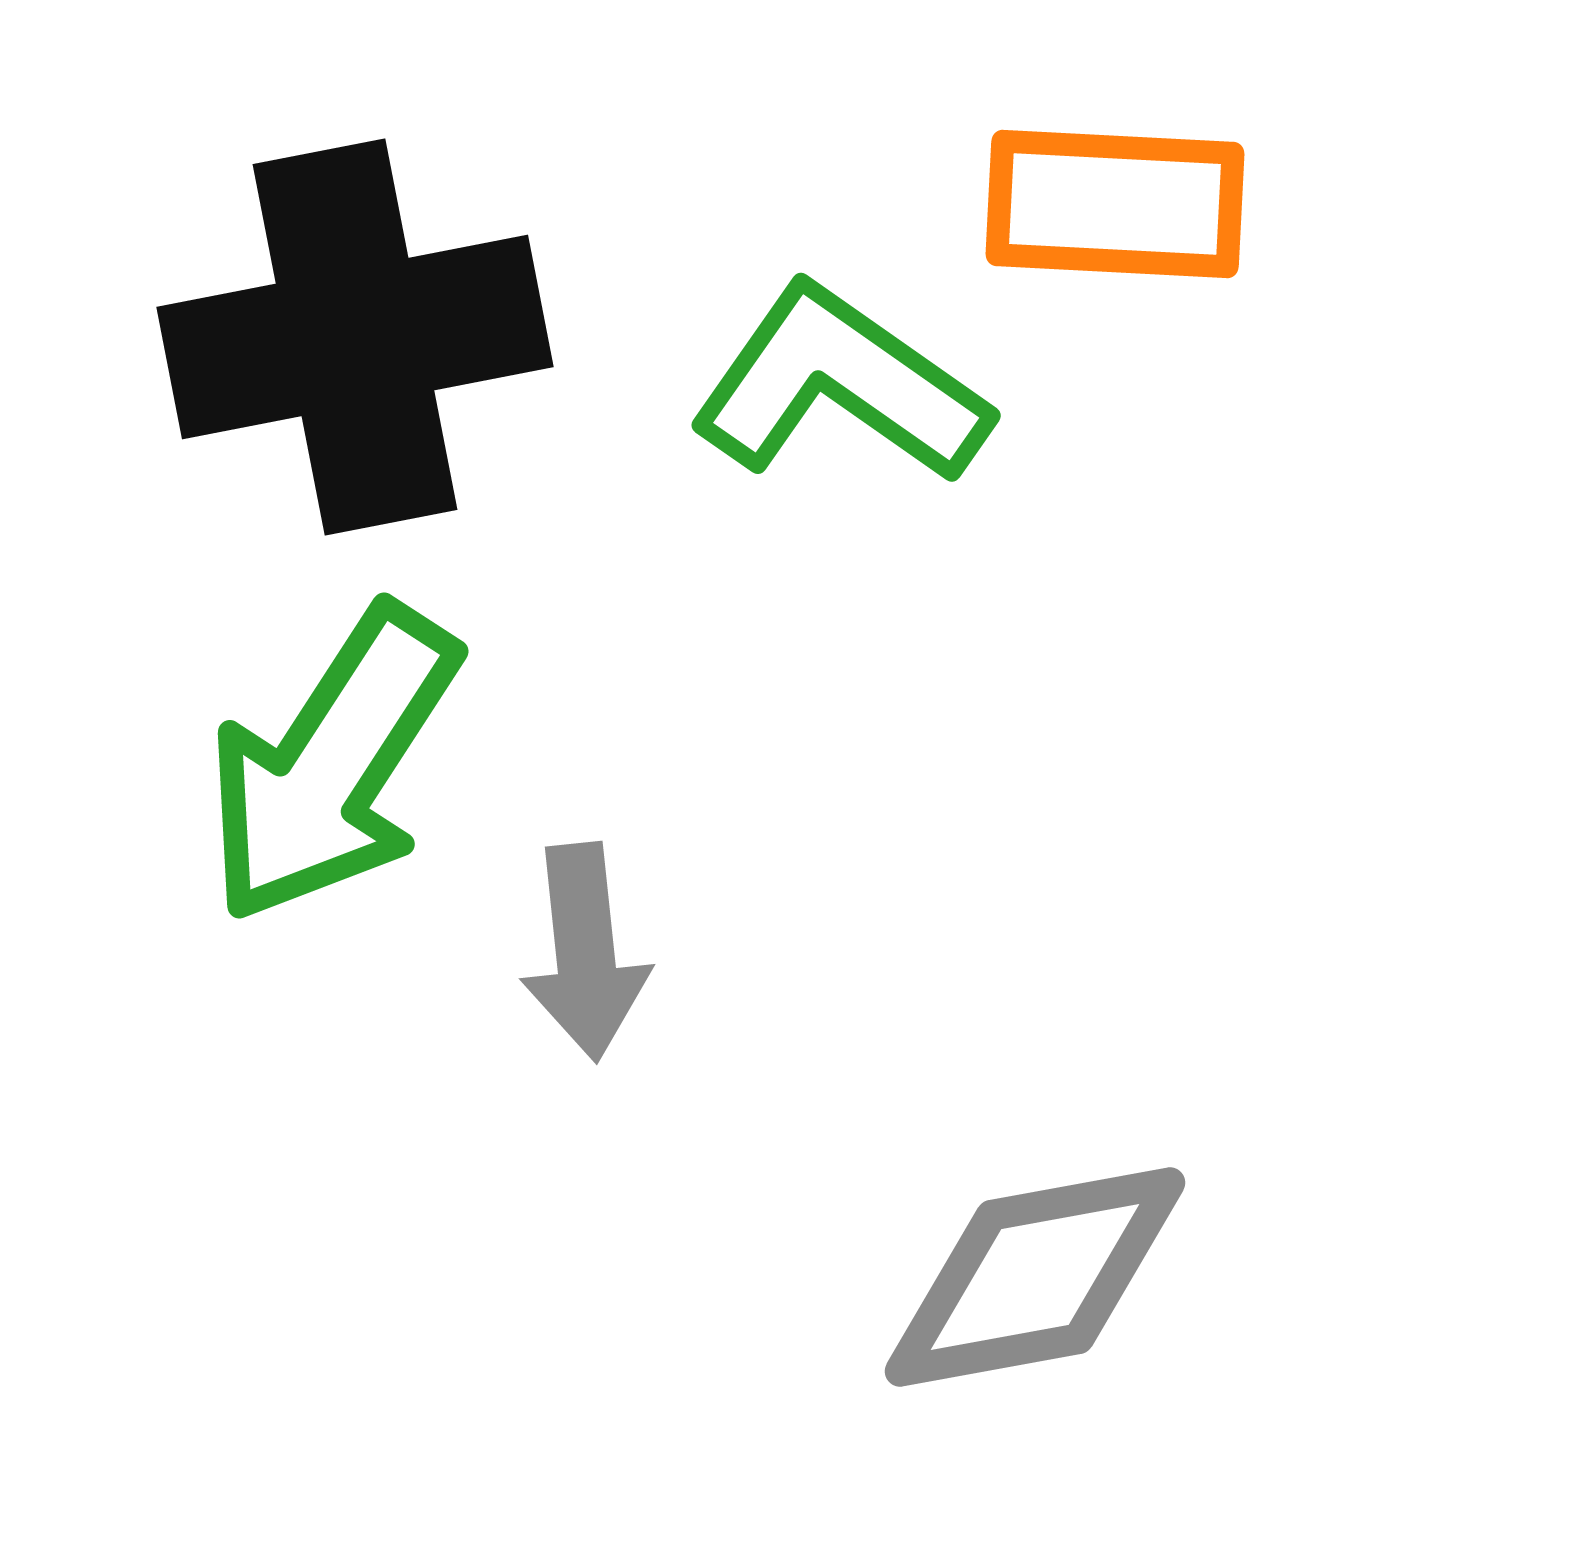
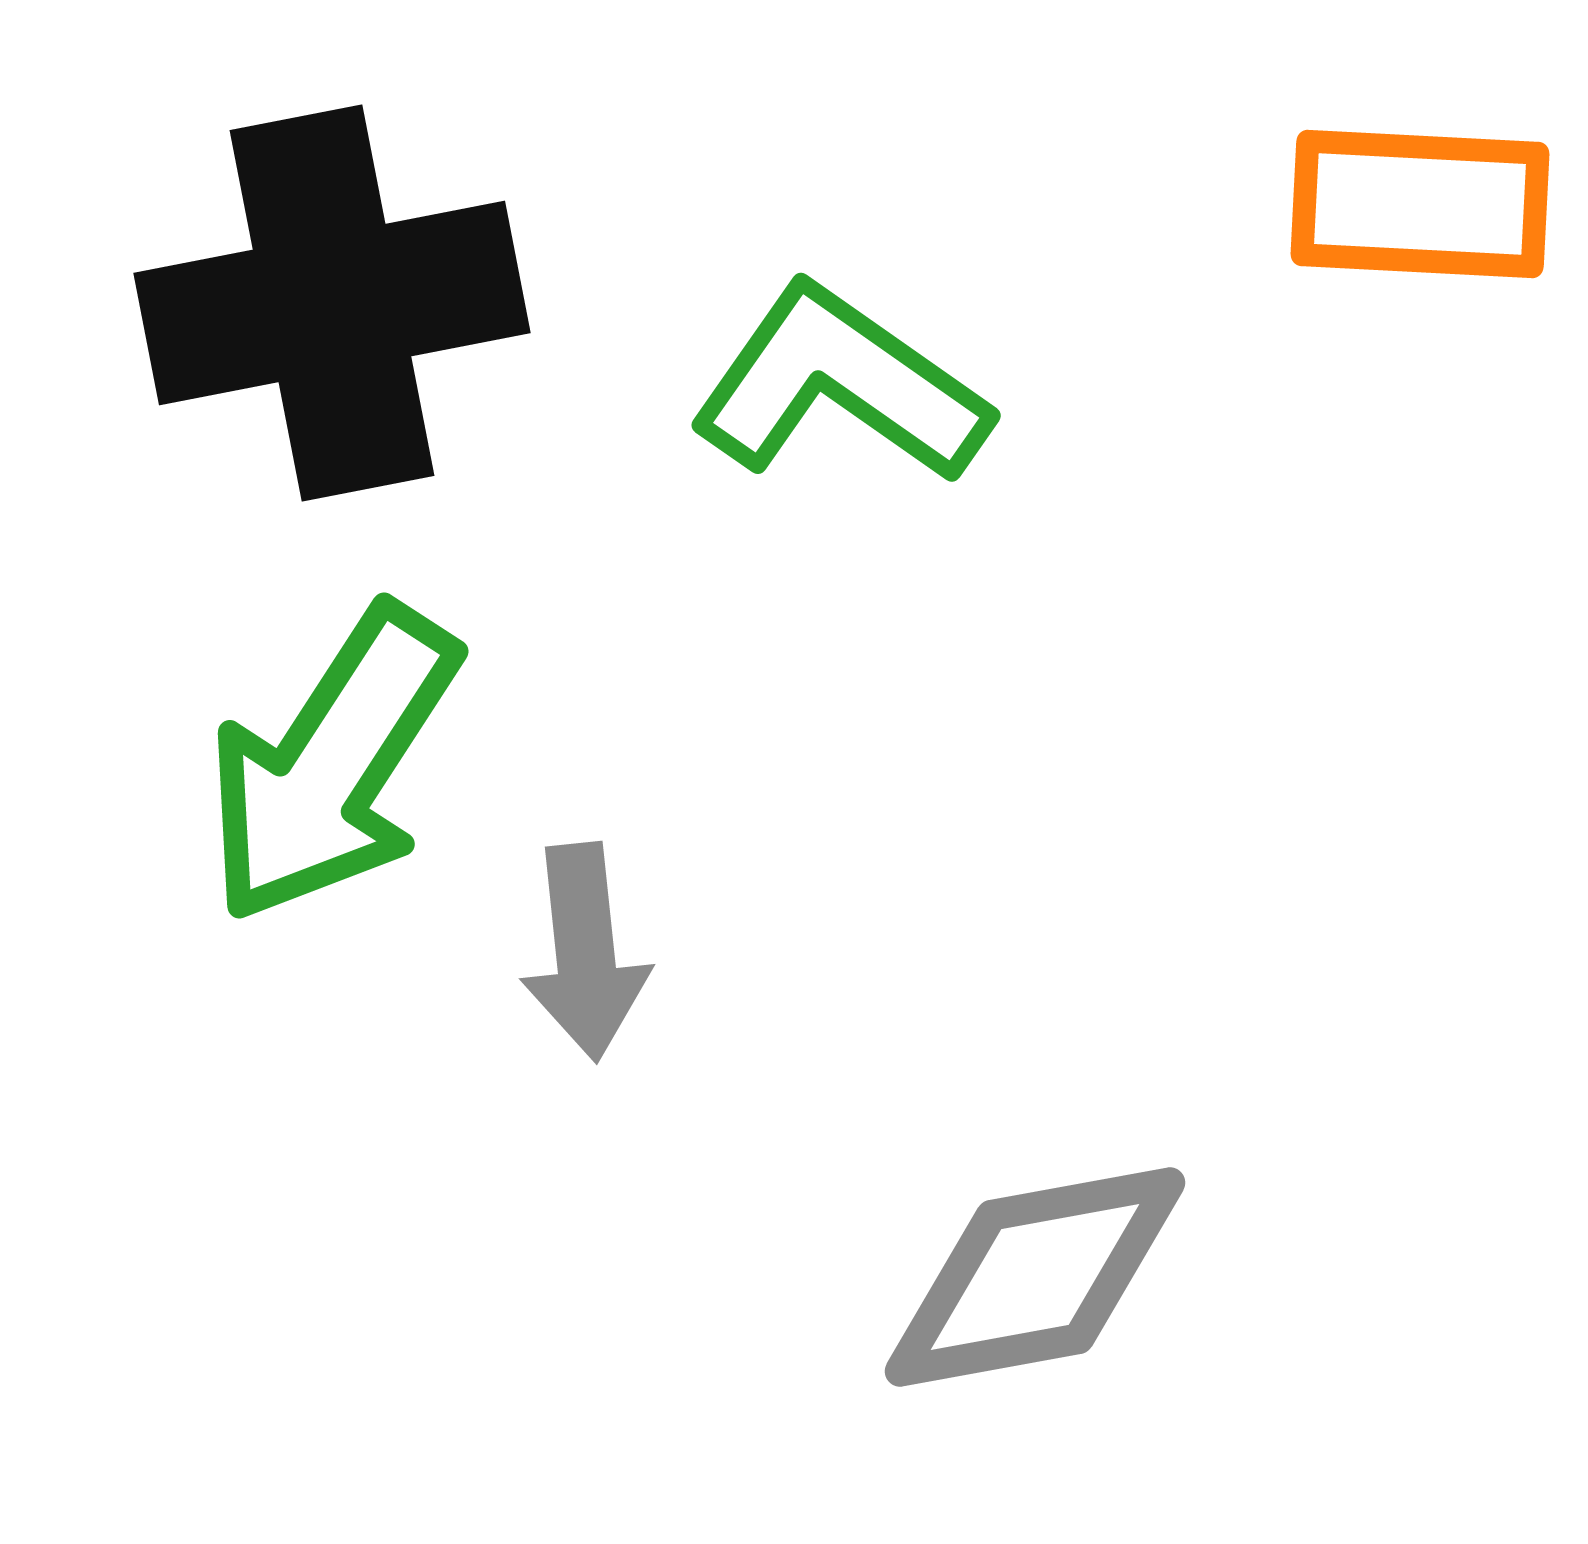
orange rectangle: moved 305 px right
black cross: moved 23 px left, 34 px up
